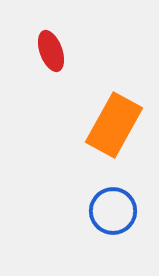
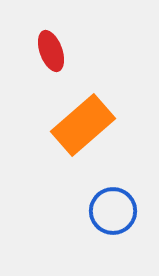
orange rectangle: moved 31 px left; rotated 20 degrees clockwise
